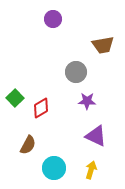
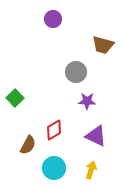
brown trapezoid: rotated 25 degrees clockwise
red diamond: moved 13 px right, 22 px down
